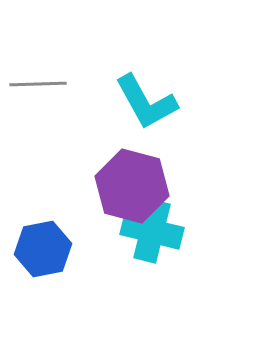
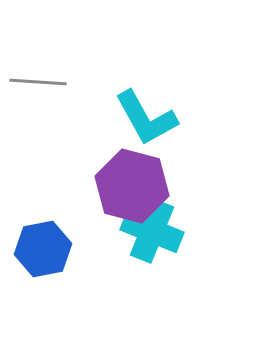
gray line: moved 2 px up; rotated 6 degrees clockwise
cyan L-shape: moved 16 px down
cyan cross: rotated 8 degrees clockwise
